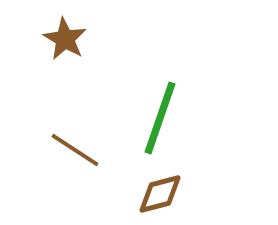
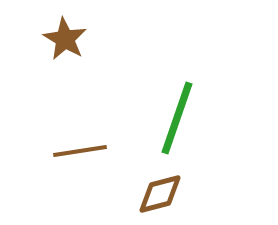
green line: moved 17 px right
brown line: moved 5 px right, 1 px down; rotated 42 degrees counterclockwise
